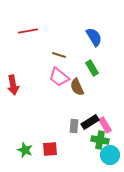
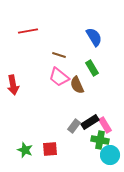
brown semicircle: moved 2 px up
gray rectangle: rotated 32 degrees clockwise
